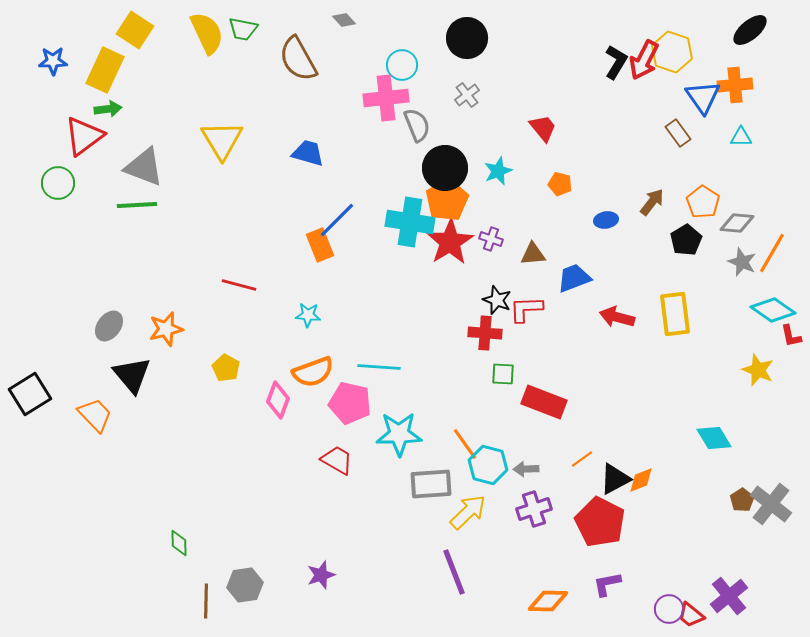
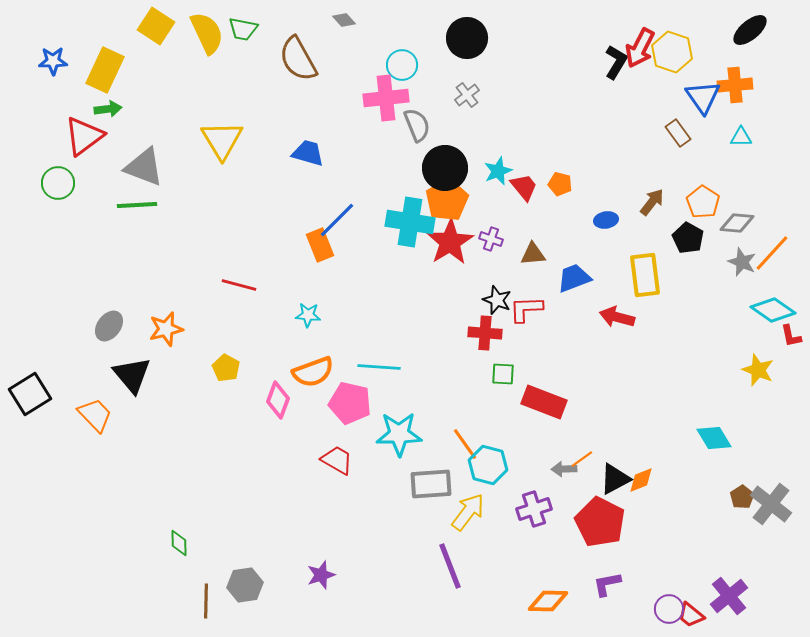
yellow square at (135, 30): moved 21 px right, 4 px up
red arrow at (644, 60): moved 4 px left, 12 px up
red trapezoid at (543, 128): moved 19 px left, 59 px down
black pentagon at (686, 240): moved 2 px right, 2 px up; rotated 12 degrees counterclockwise
orange line at (772, 253): rotated 12 degrees clockwise
yellow rectangle at (675, 314): moved 30 px left, 39 px up
gray arrow at (526, 469): moved 38 px right
brown pentagon at (742, 500): moved 3 px up
yellow arrow at (468, 512): rotated 9 degrees counterclockwise
purple line at (454, 572): moved 4 px left, 6 px up
